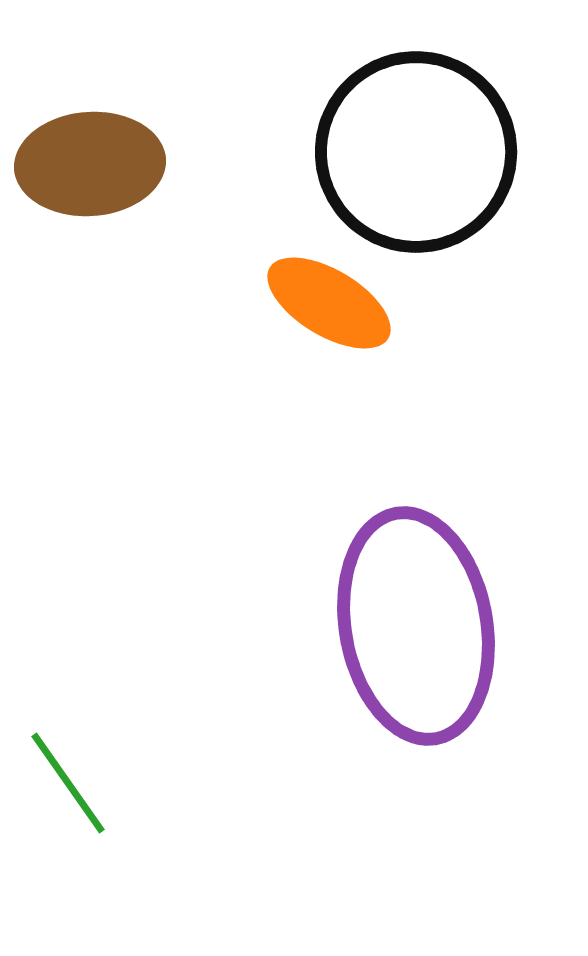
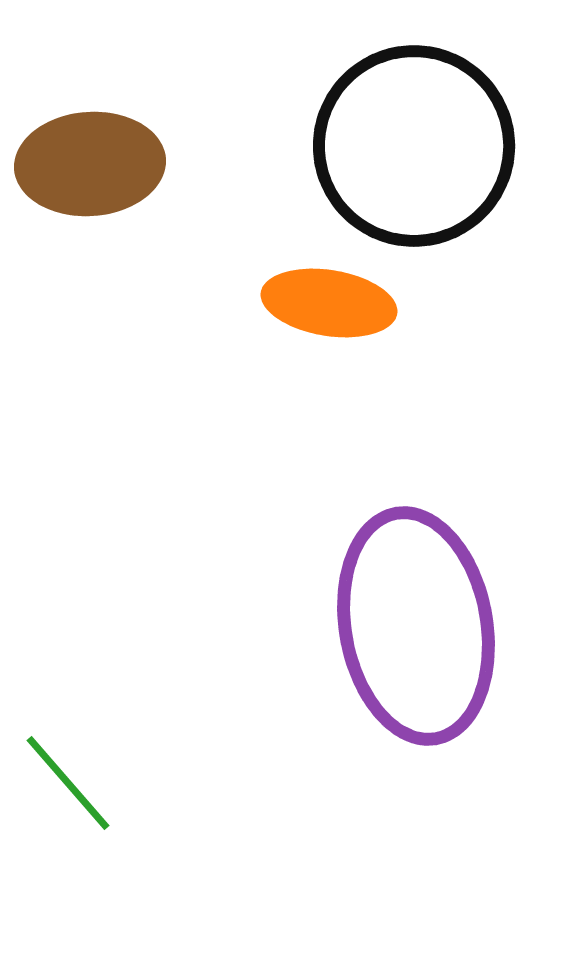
black circle: moved 2 px left, 6 px up
orange ellipse: rotated 22 degrees counterclockwise
green line: rotated 6 degrees counterclockwise
